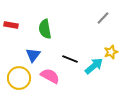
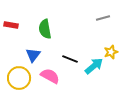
gray line: rotated 32 degrees clockwise
